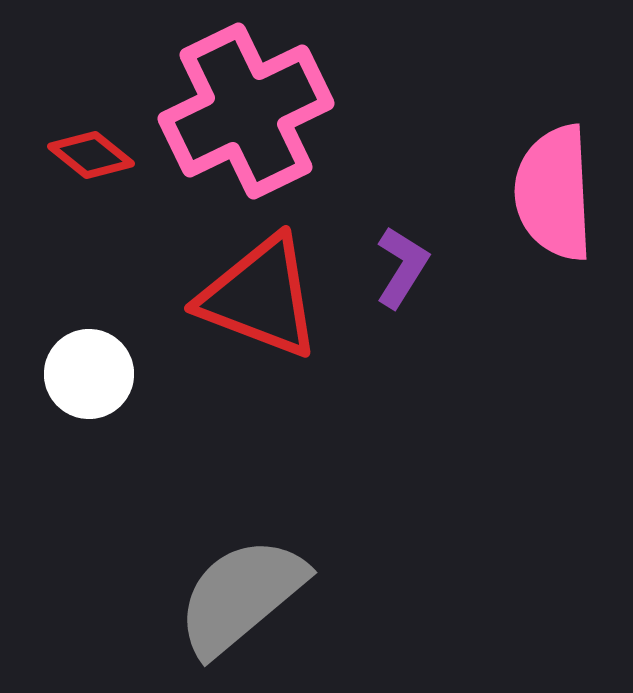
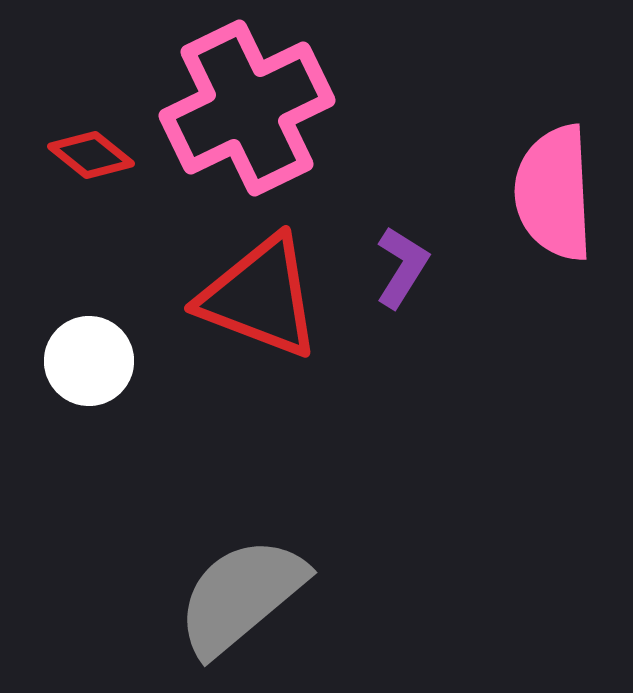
pink cross: moved 1 px right, 3 px up
white circle: moved 13 px up
